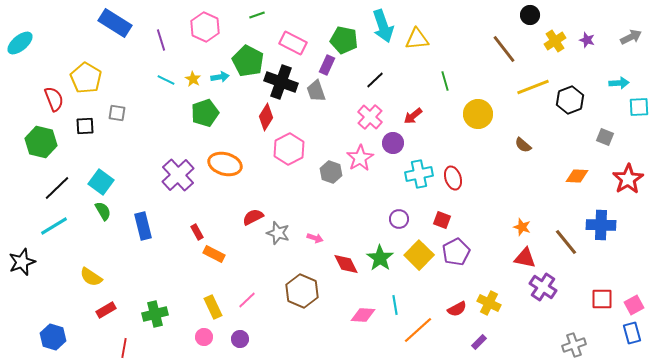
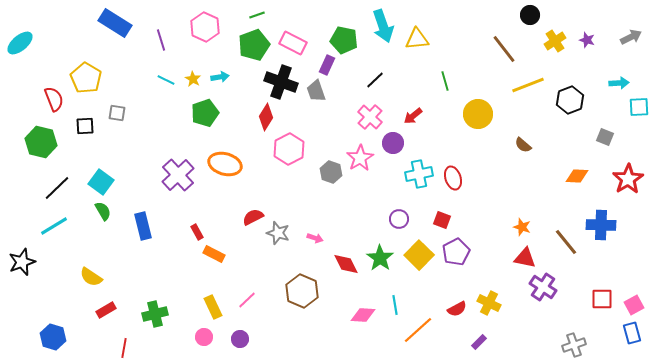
green pentagon at (248, 61): moved 6 px right, 16 px up; rotated 24 degrees clockwise
yellow line at (533, 87): moved 5 px left, 2 px up
